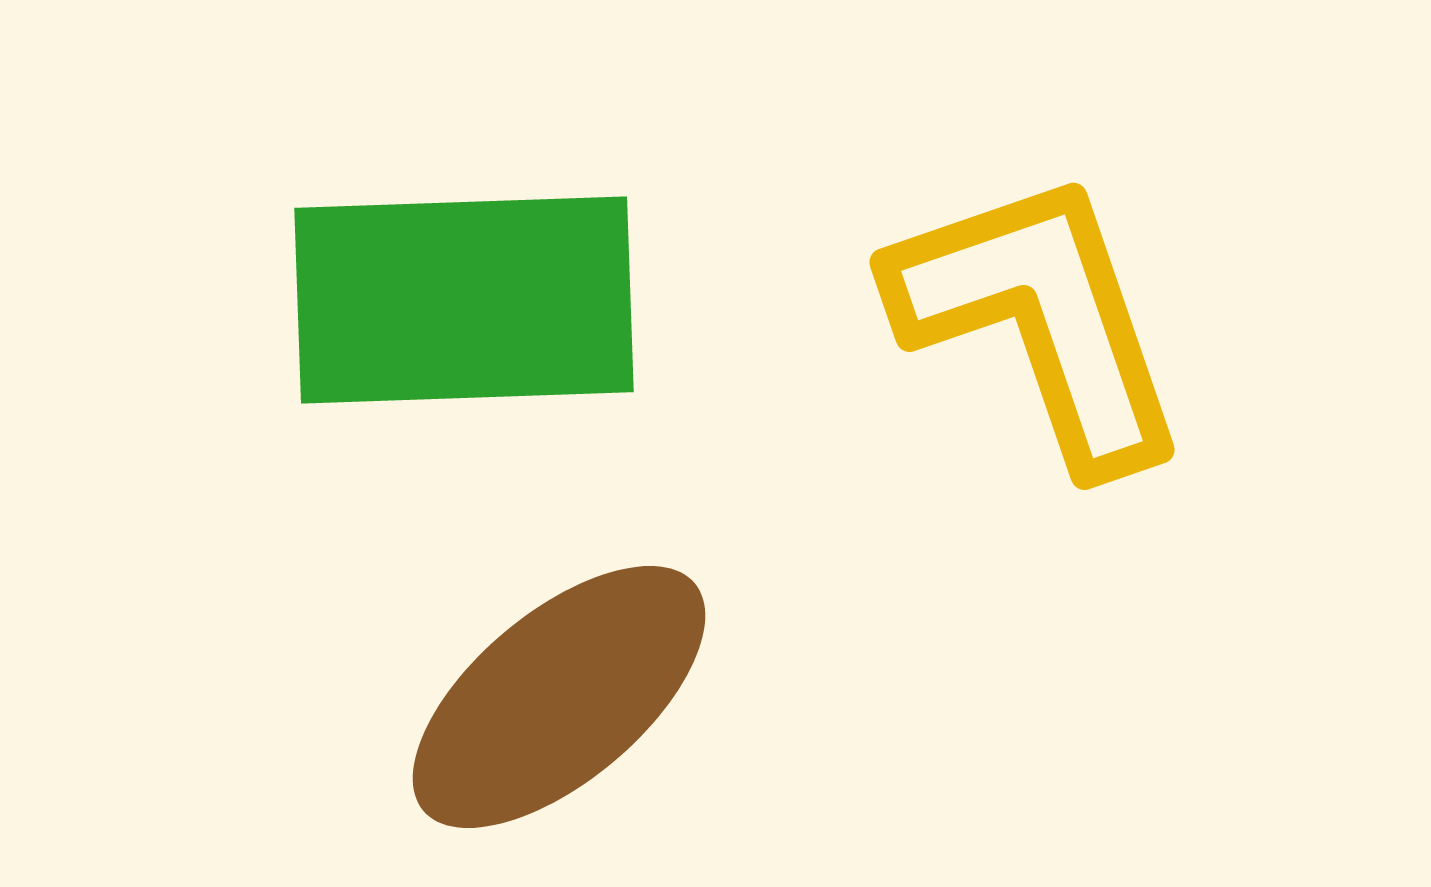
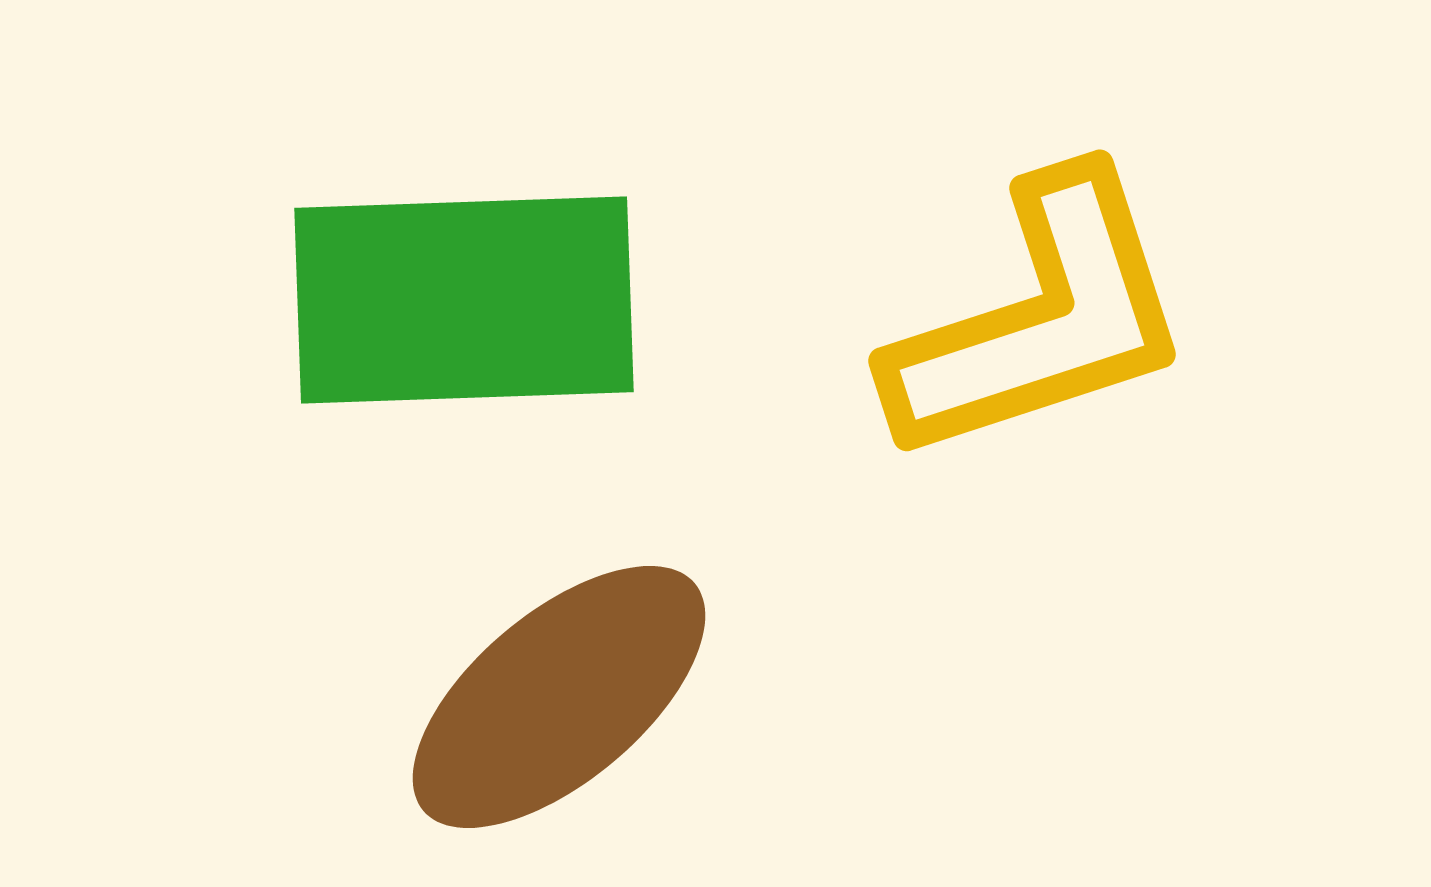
yellow L-shape: rotated 91 degrees clockwise
